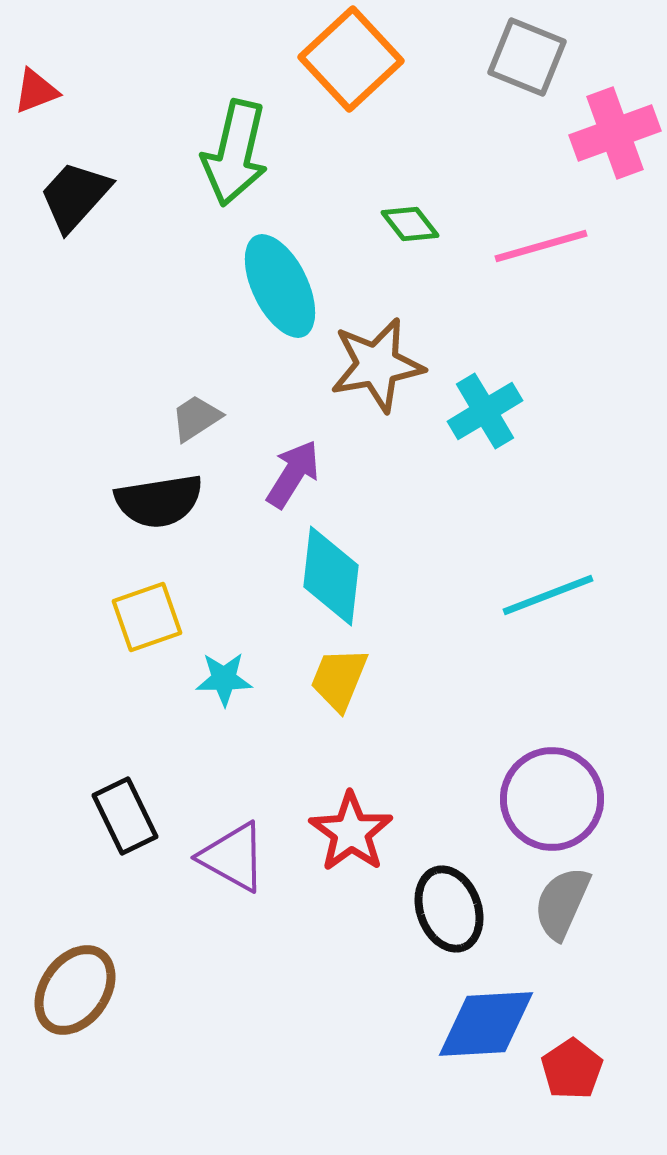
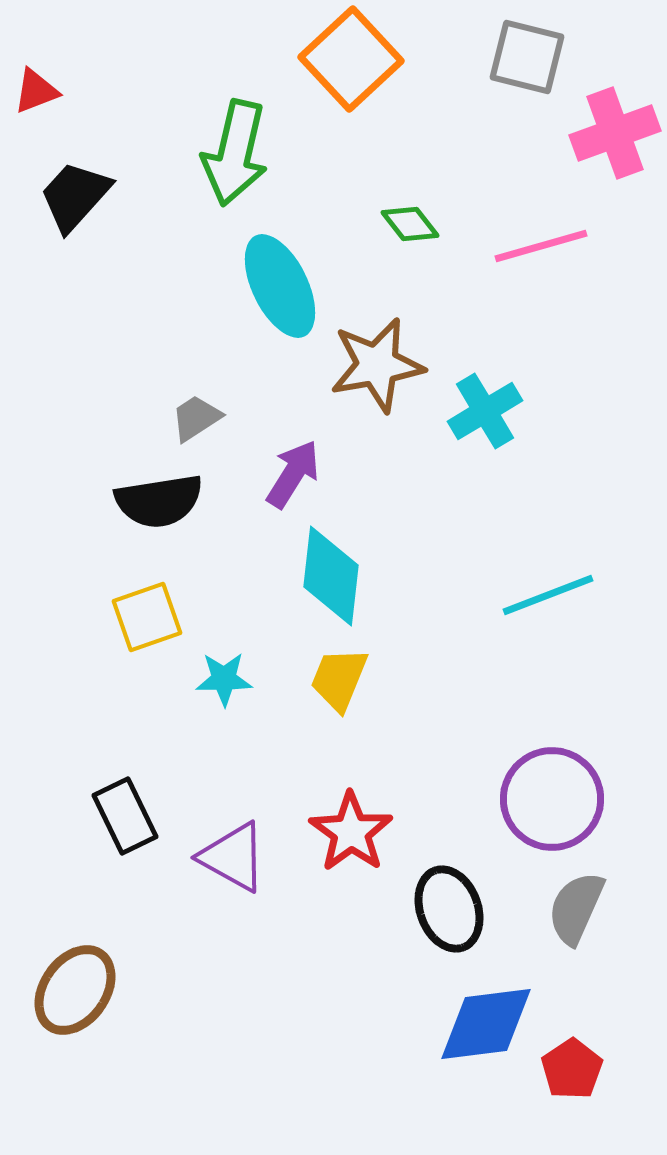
gray square: rotated 8 degrees counterclockwise
gray semicircle: moved 14 px right, 5 px down
blue diamond: rotated 4 degrees counterclockwise
